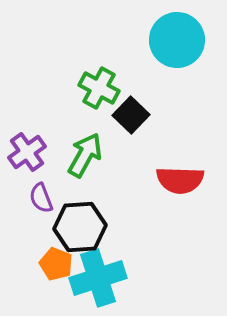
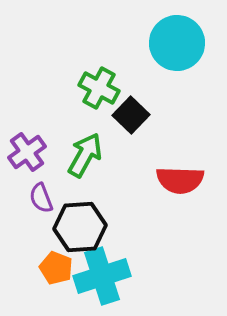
cyan circle: moved 3 px down
orange pentagon: moved 4 px down
cyan cross: moved 4 px right, 2 px up
